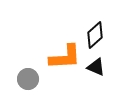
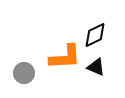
black diamond: rotated 16 degrees clockwise
gray circle: moved 4 px left, 6 px up
